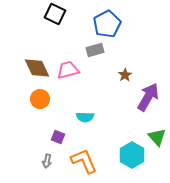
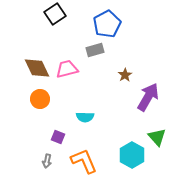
black square: rotated 30 degrees clockwise
pink trapezoid: moved 1 px left, 1 px up
